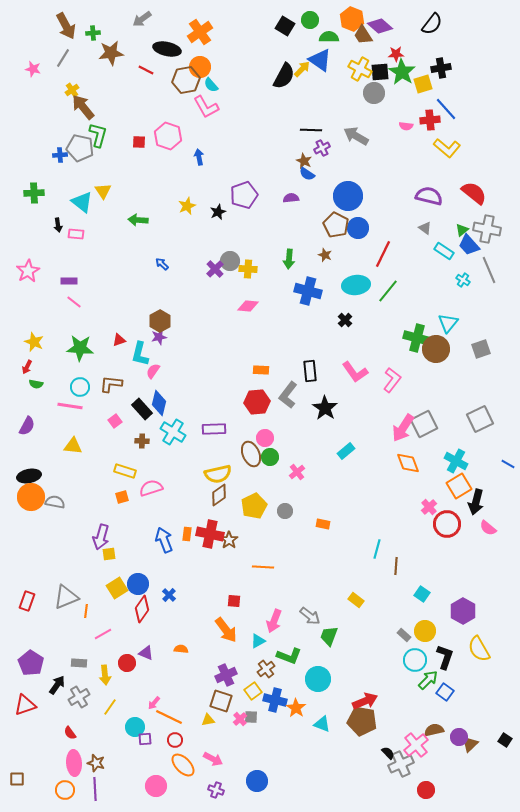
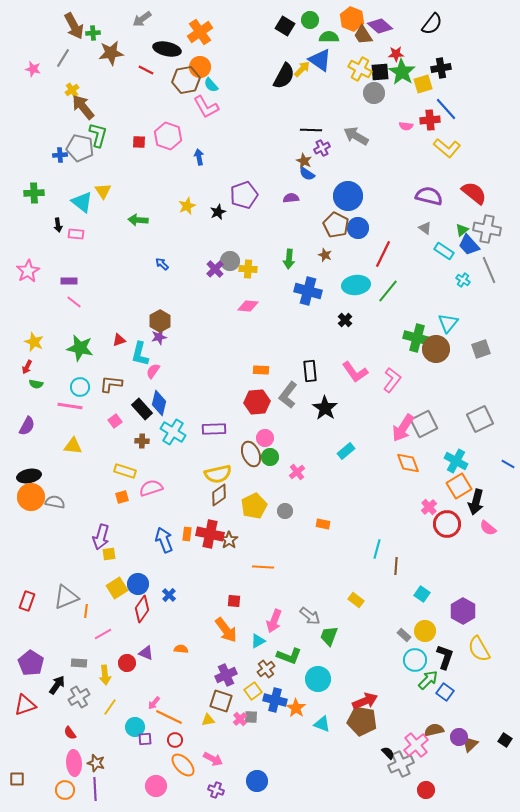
brown arrow at (66, 26): moved 8 px right
green star at (80, 348): rotated 8 degrees clockwise
